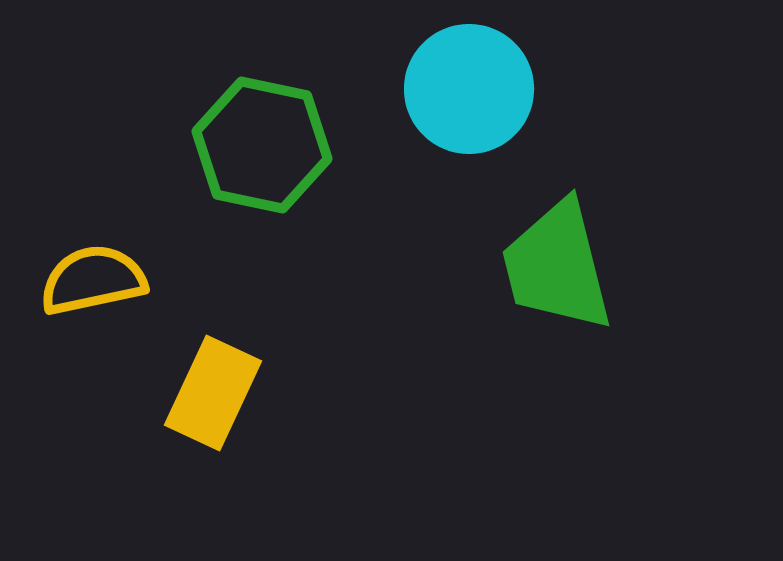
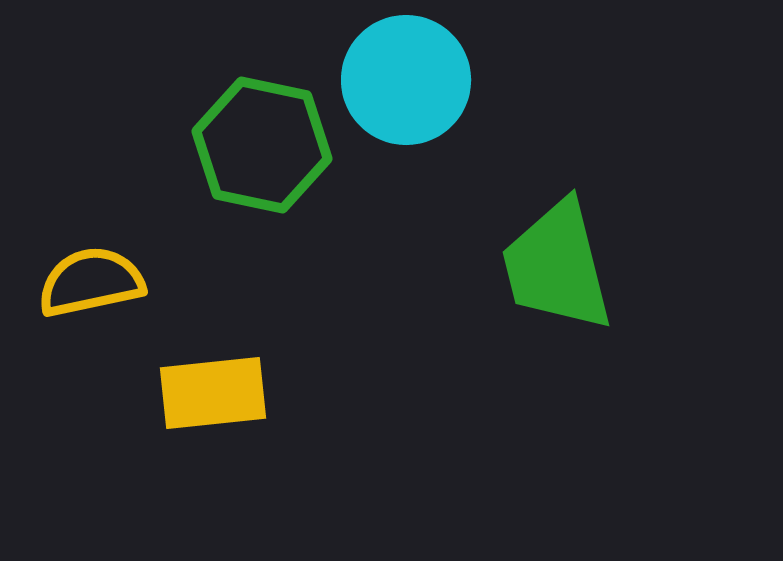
cyan circle: moved 63 px left, 9 px up
yellow semicircle: moved 2 px left, 2 px down
yellow rectangle: rotated 59 degrees clockwise
